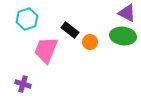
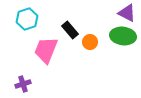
black rectangle: rotated 12 degrees clockwise
purple cross: rotated 35 degrees counterclockwise
